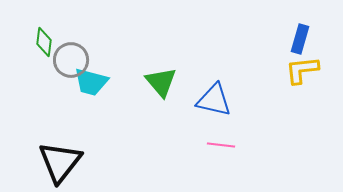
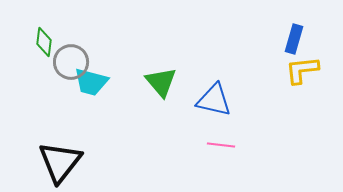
blue rectangle: moved 6 px left
gray circle: moved 2 px down
